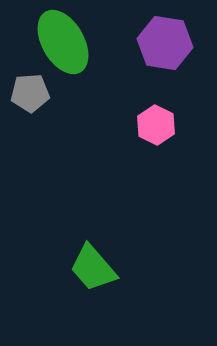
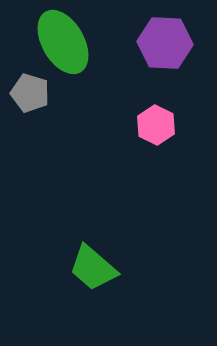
purple hexagon: rotated 6 degrees counterclockwise
gray pentagon: rotated 21 degrees clockwise
green trapezoid: rotated 8 degrees counterclockwise
